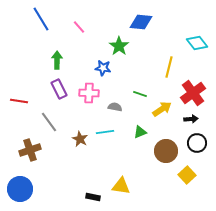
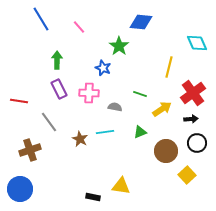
cyan diamond: rotated 15 degrees clockwise
blue star: rotated 14 degrees clockwise
